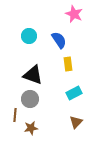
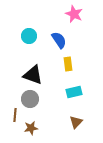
cyan rectangle: moved 1 px up; rotated 14 degrees clockwise
